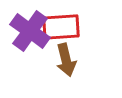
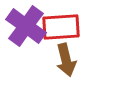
purple cross: moved 4 px left, 5 px up
